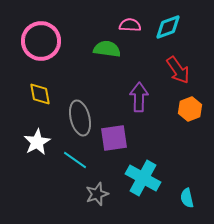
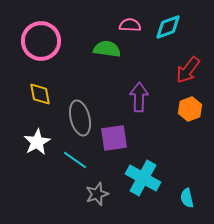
red arrow: moved 10 px right; rotated 72 degrees clockwise
